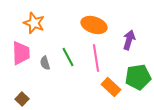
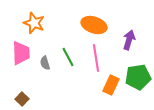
orange rectangle: moved 2 px up; rotated 72 degrees clockwise
